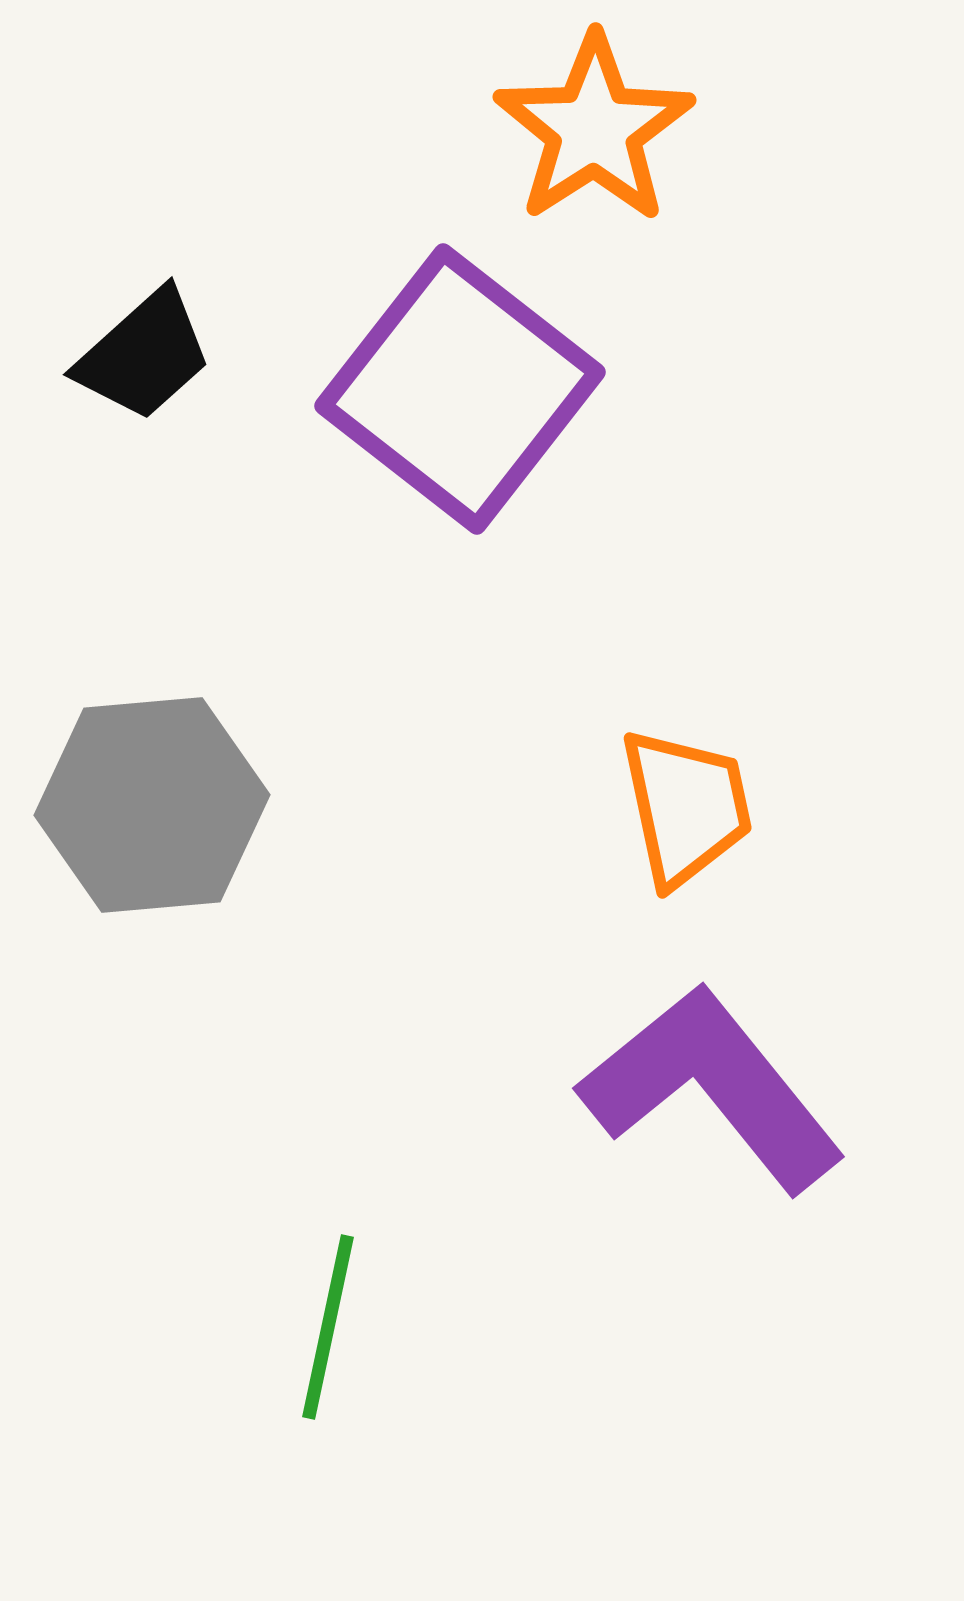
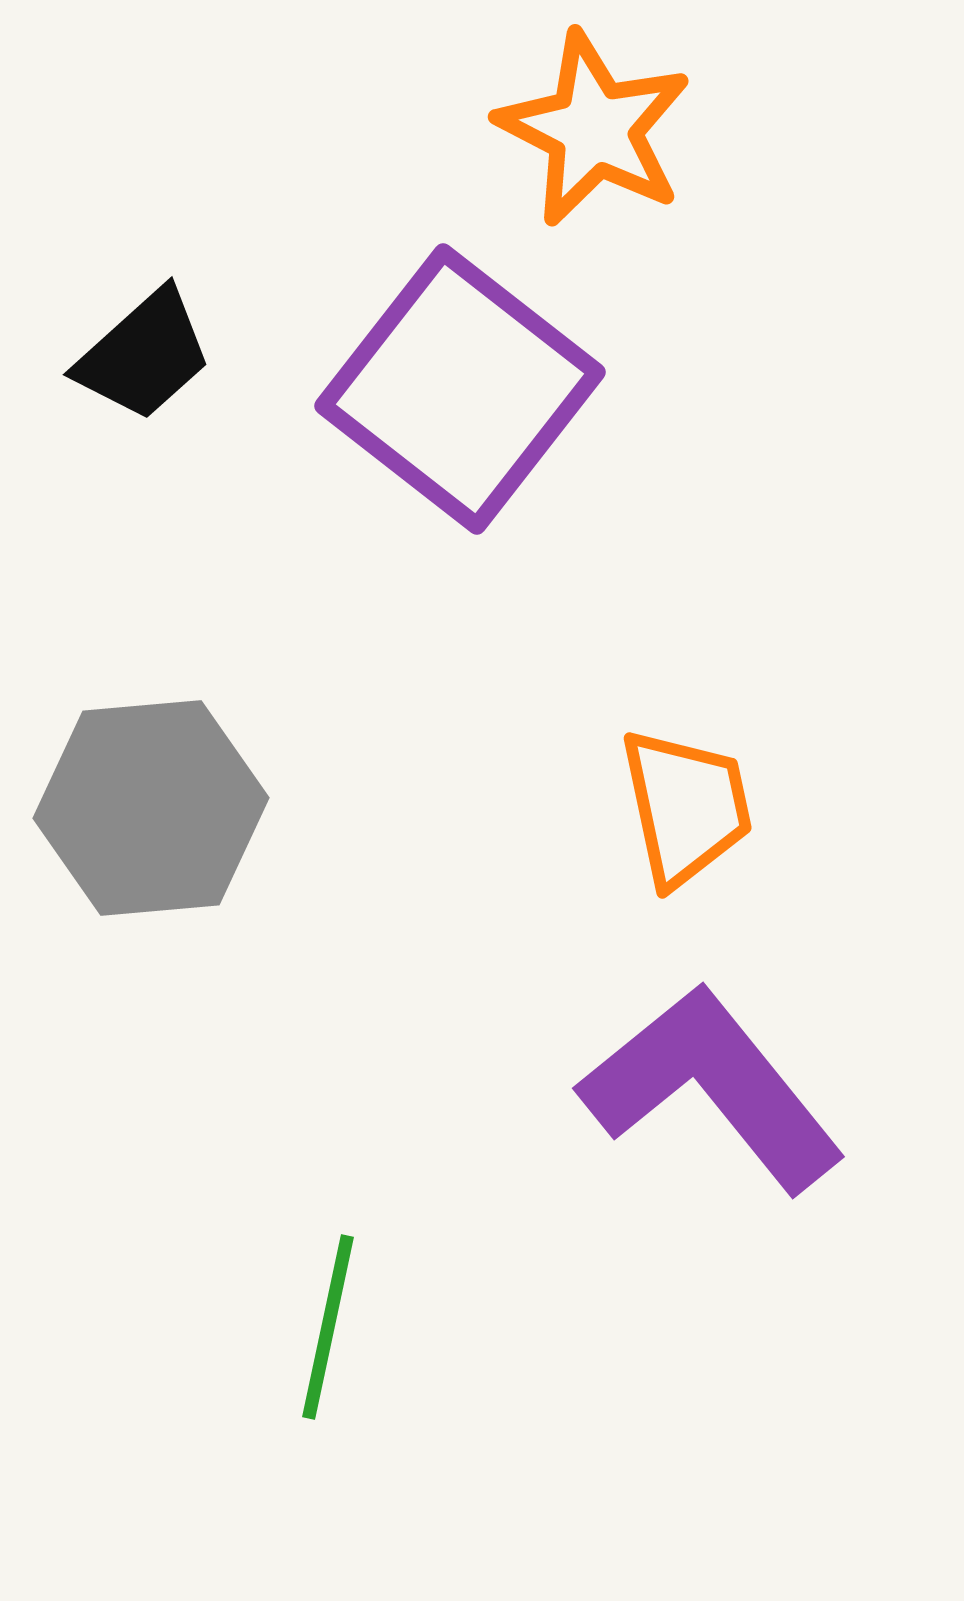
orange star: rotated 12 degrees counterclockwise
gray hexagon: moved 1 px left, 3 px down
